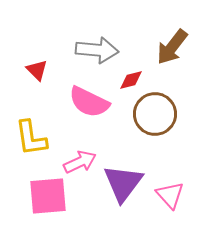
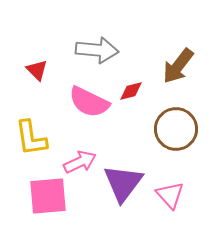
brown arrow: moved 6 px right, 19 px down
red diamond: moved 11 px down
brown circle: moved 21 px right, 15 px down
